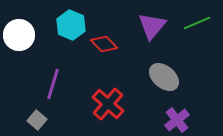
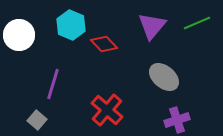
red cross: moved 1 px left, 6 px down
purple cross: rotated 20 degrees clockwise
